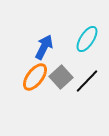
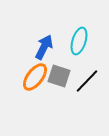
cyan ellipse: moved 8 px left, 2 px down; rotated 16 degrees counterclockwise
gray square: moved 2 px left, 1 px up; rotated 30 degrees counterclockwise
